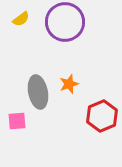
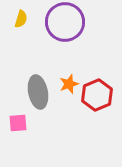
yellow semicircle: rotated 36 degrees counterclockwise
red hexagon: moved 5 px left, 21 px up
pink square: moved 1 px right, 2 px down
